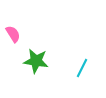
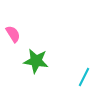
cyan line: moved 2 px right, 9 px down
